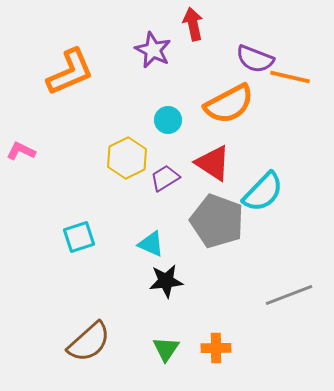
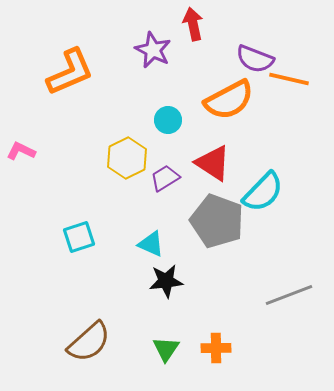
orange line: moved 1 px left, 2 px down
orange semicircle: moved 4 px up
